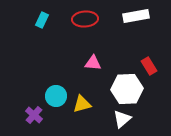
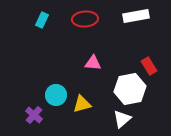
white hexagon: moved 3 px right; rotated 8 degrees counterclockwise
cyan circle: moved 1 px up
